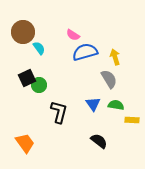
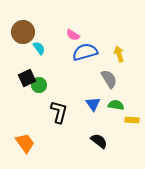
yellow arrow: moved 4 px right, 3 px up
